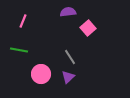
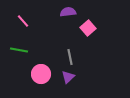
pink line: rotated 64 degrees counterclockwise
gray line: rotated 21 degrees clockwise
